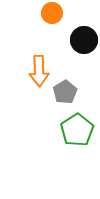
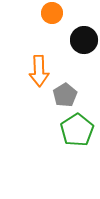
gray pentagon: moved 3 px down
